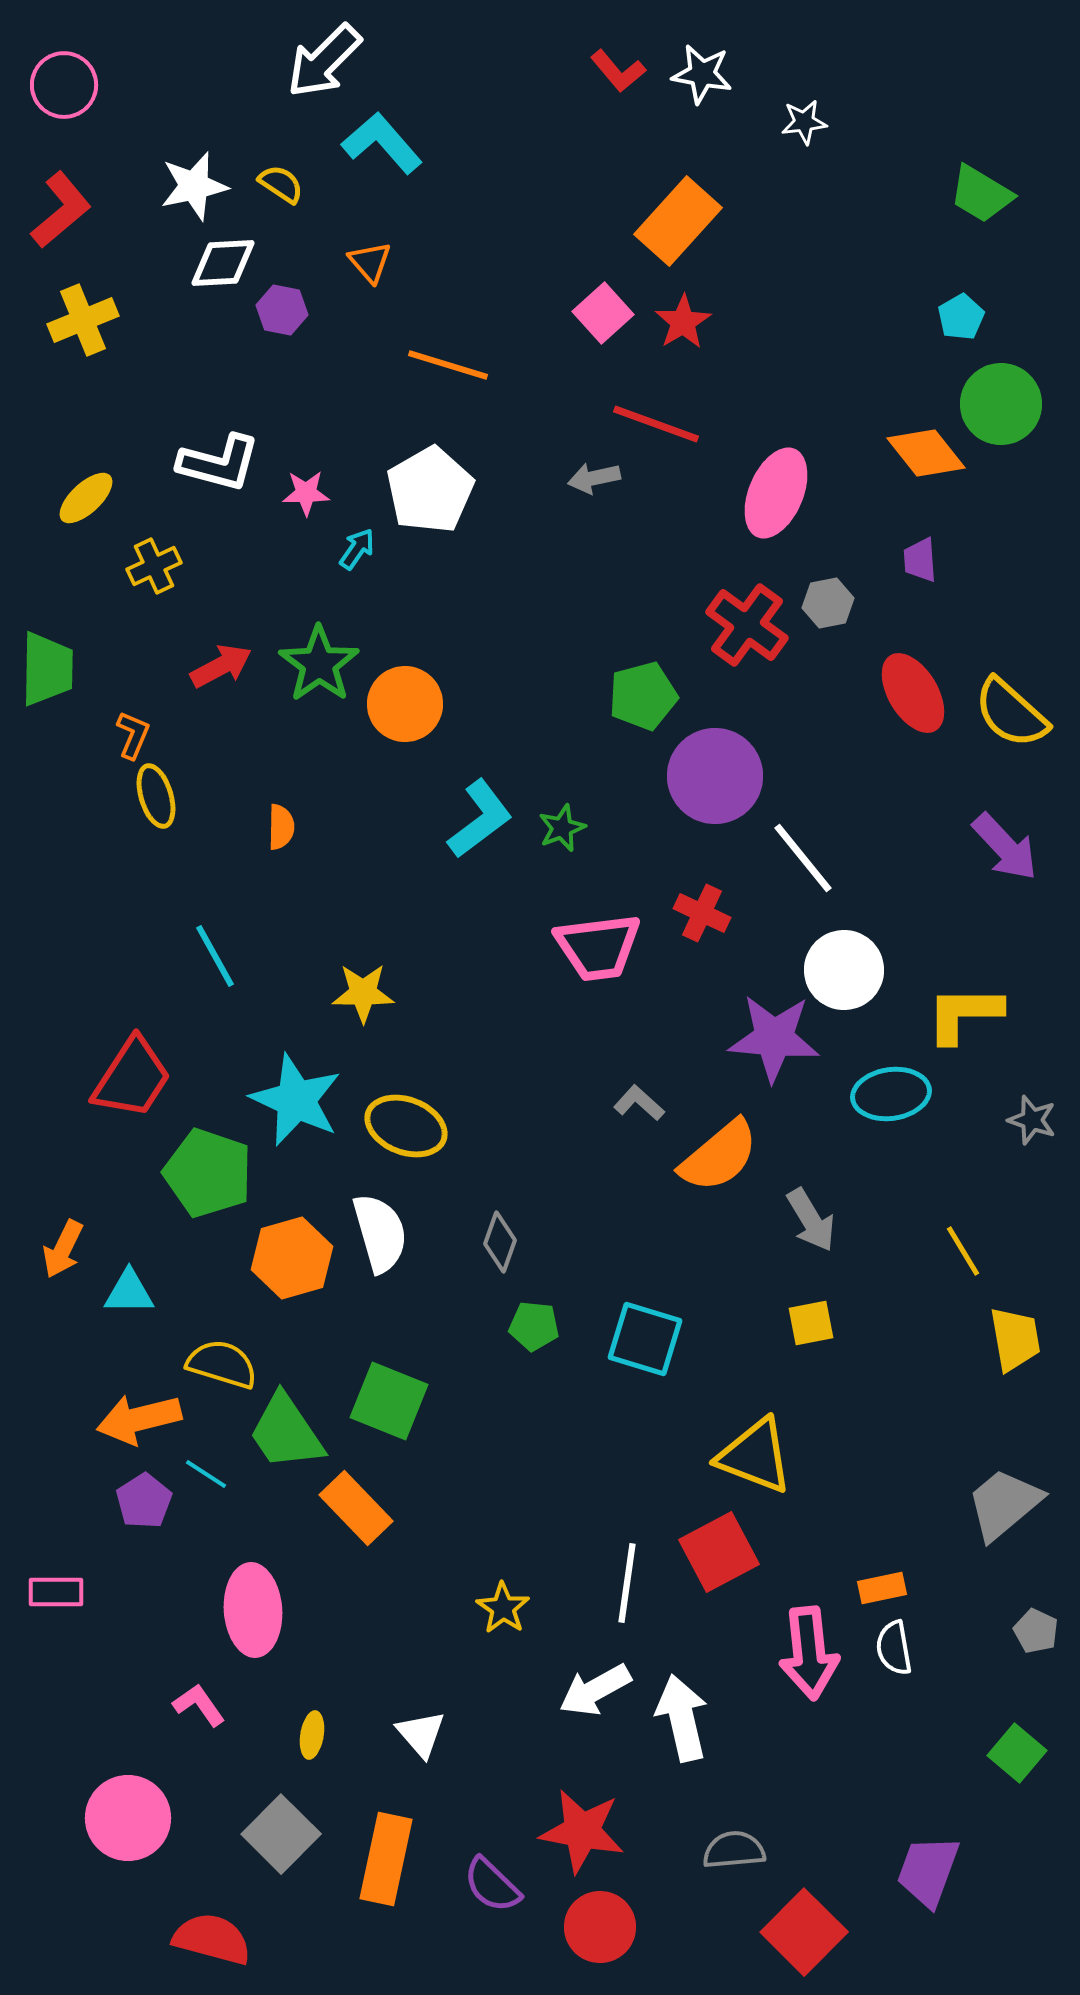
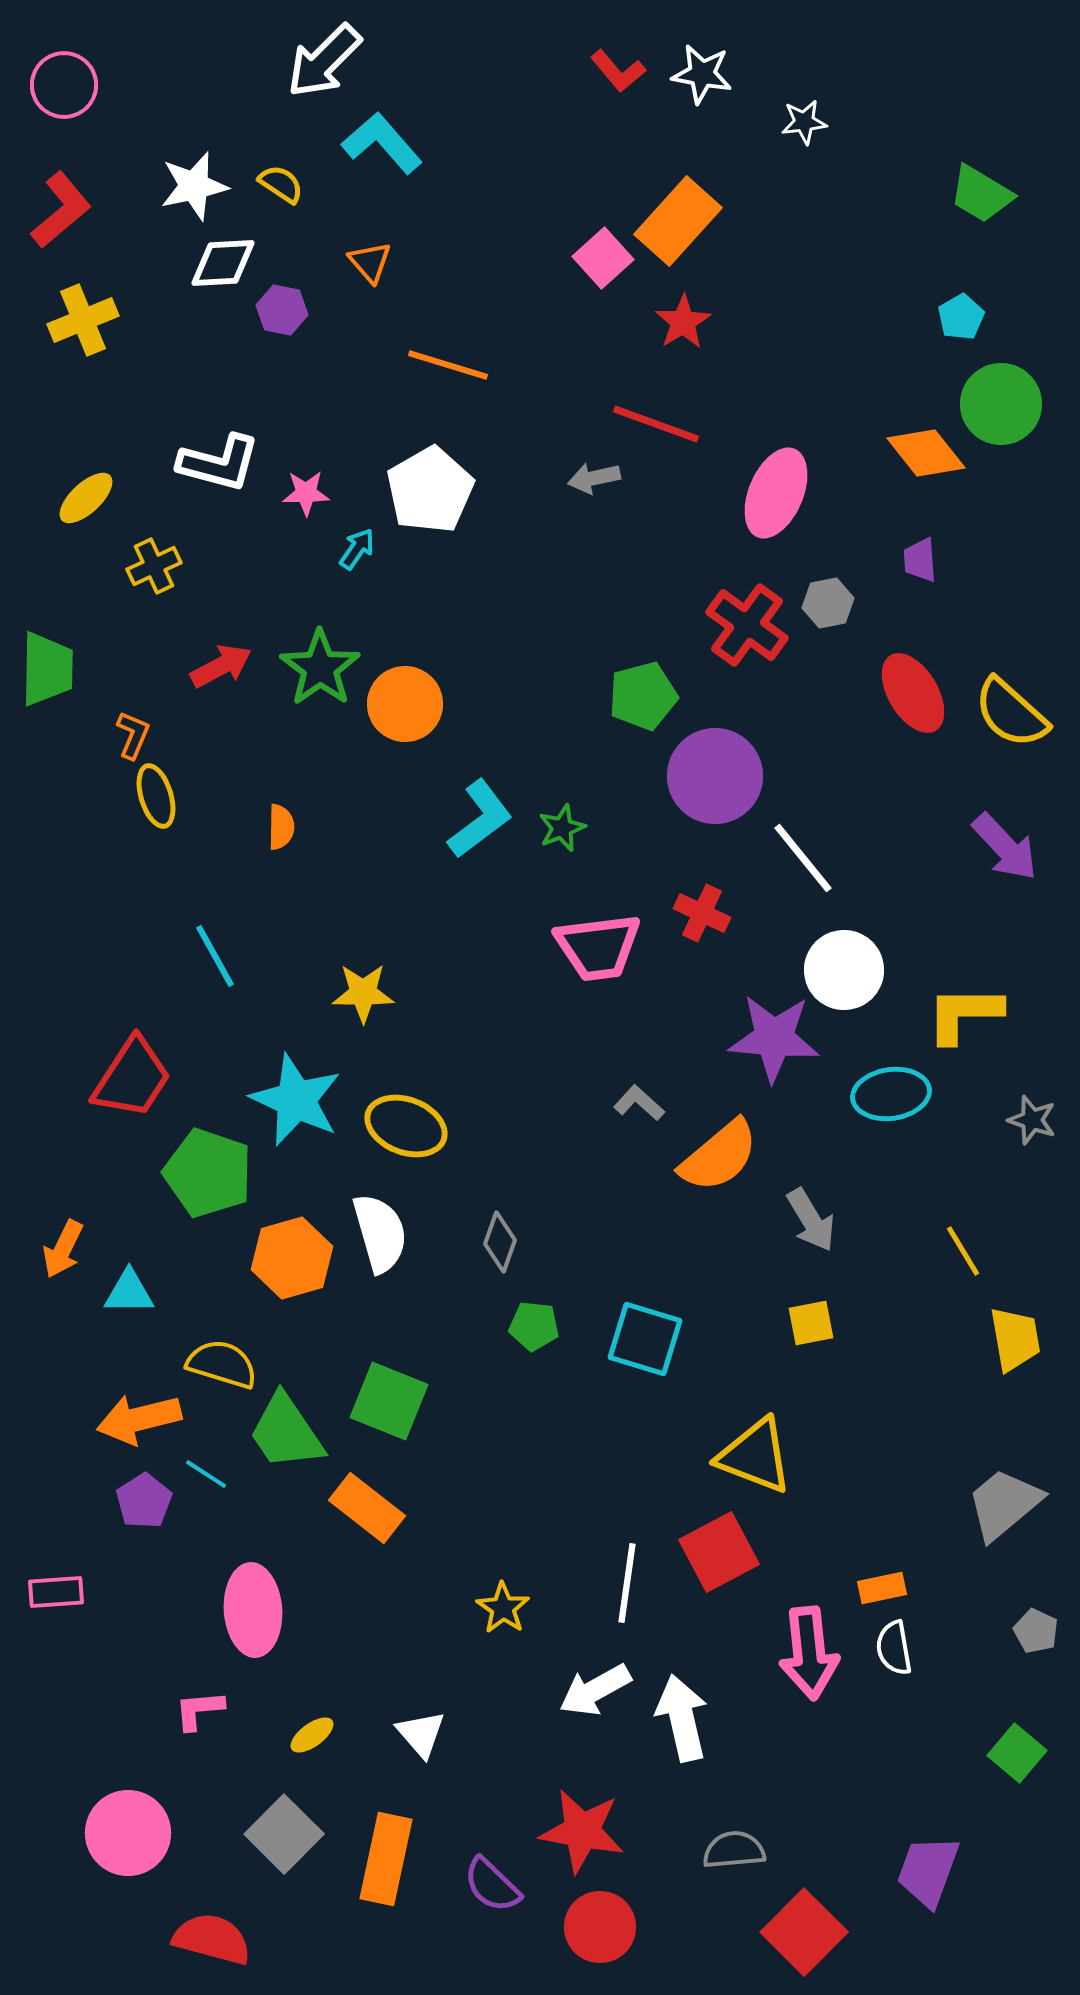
pink square at (603, 313): moved 55 px up
green star at (319, 664): moved 1 px right, 4 px down
orange rectangle at (356, 1508): moved 11 px right; rotated 8 degrees counterclockwise
pink rectangle at (56, 1592): rotated 4 degrees counterclockwise
pink L-shape at (199, 1705): moved 5 px down; rotated 60 degrees counterclockwise
yellow ellipse at (312, 1735): rotated 45 degrees clockwise
pink circle at (128, 1818): moved 15 px down
gray square at (281, 1834): moved 3 px right
